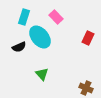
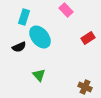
pink rectangle: moved 10 px right, 7 px up
red rectangle: rotated 32 degrees clockwise
green triangle: moved 3 px left, 1 px down
brown cross: moved 1 px left, 1 px up
